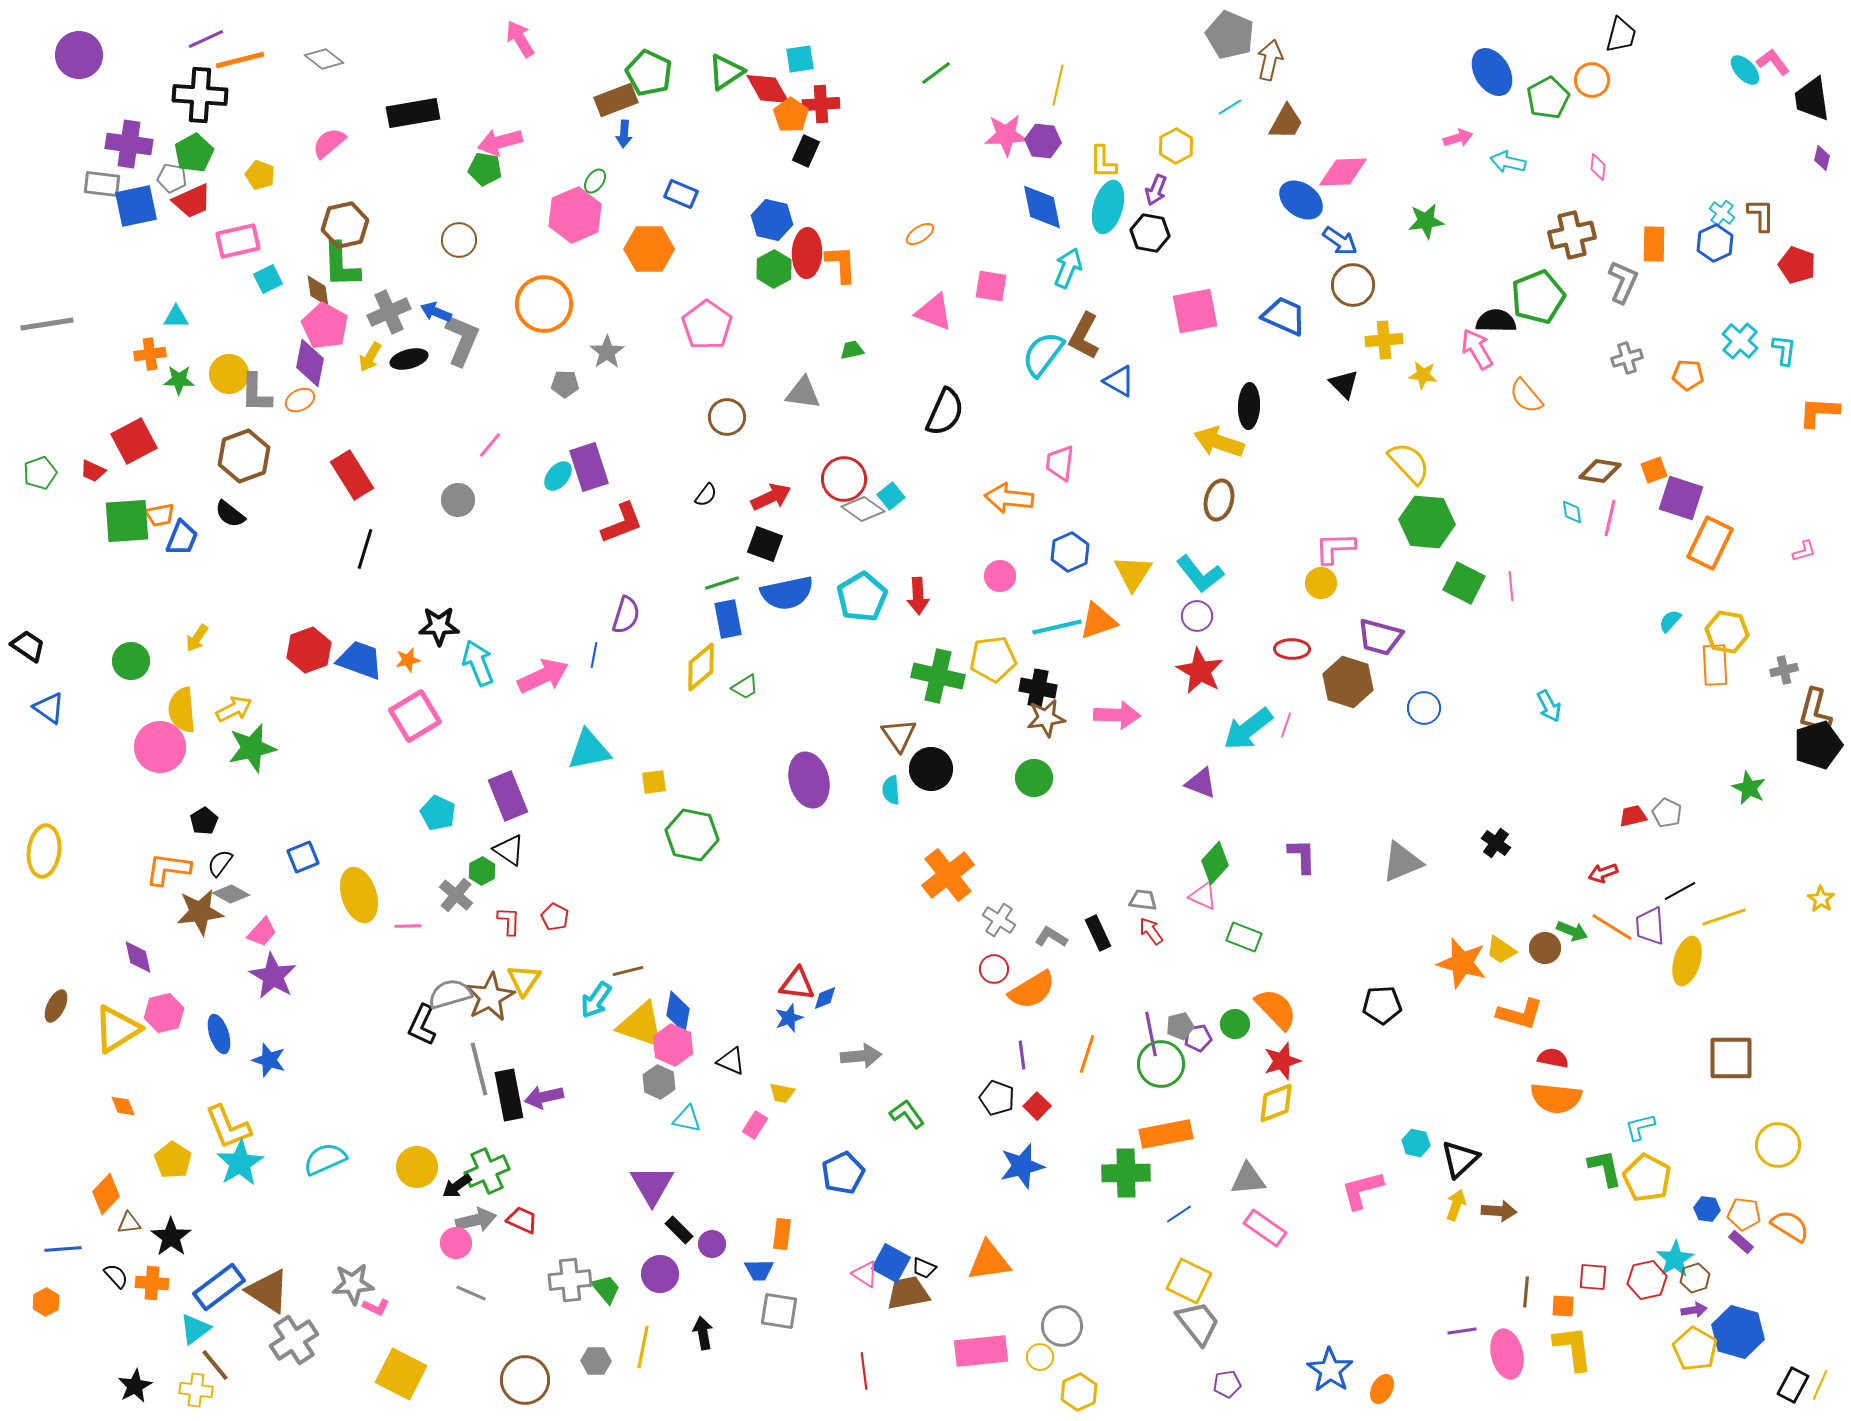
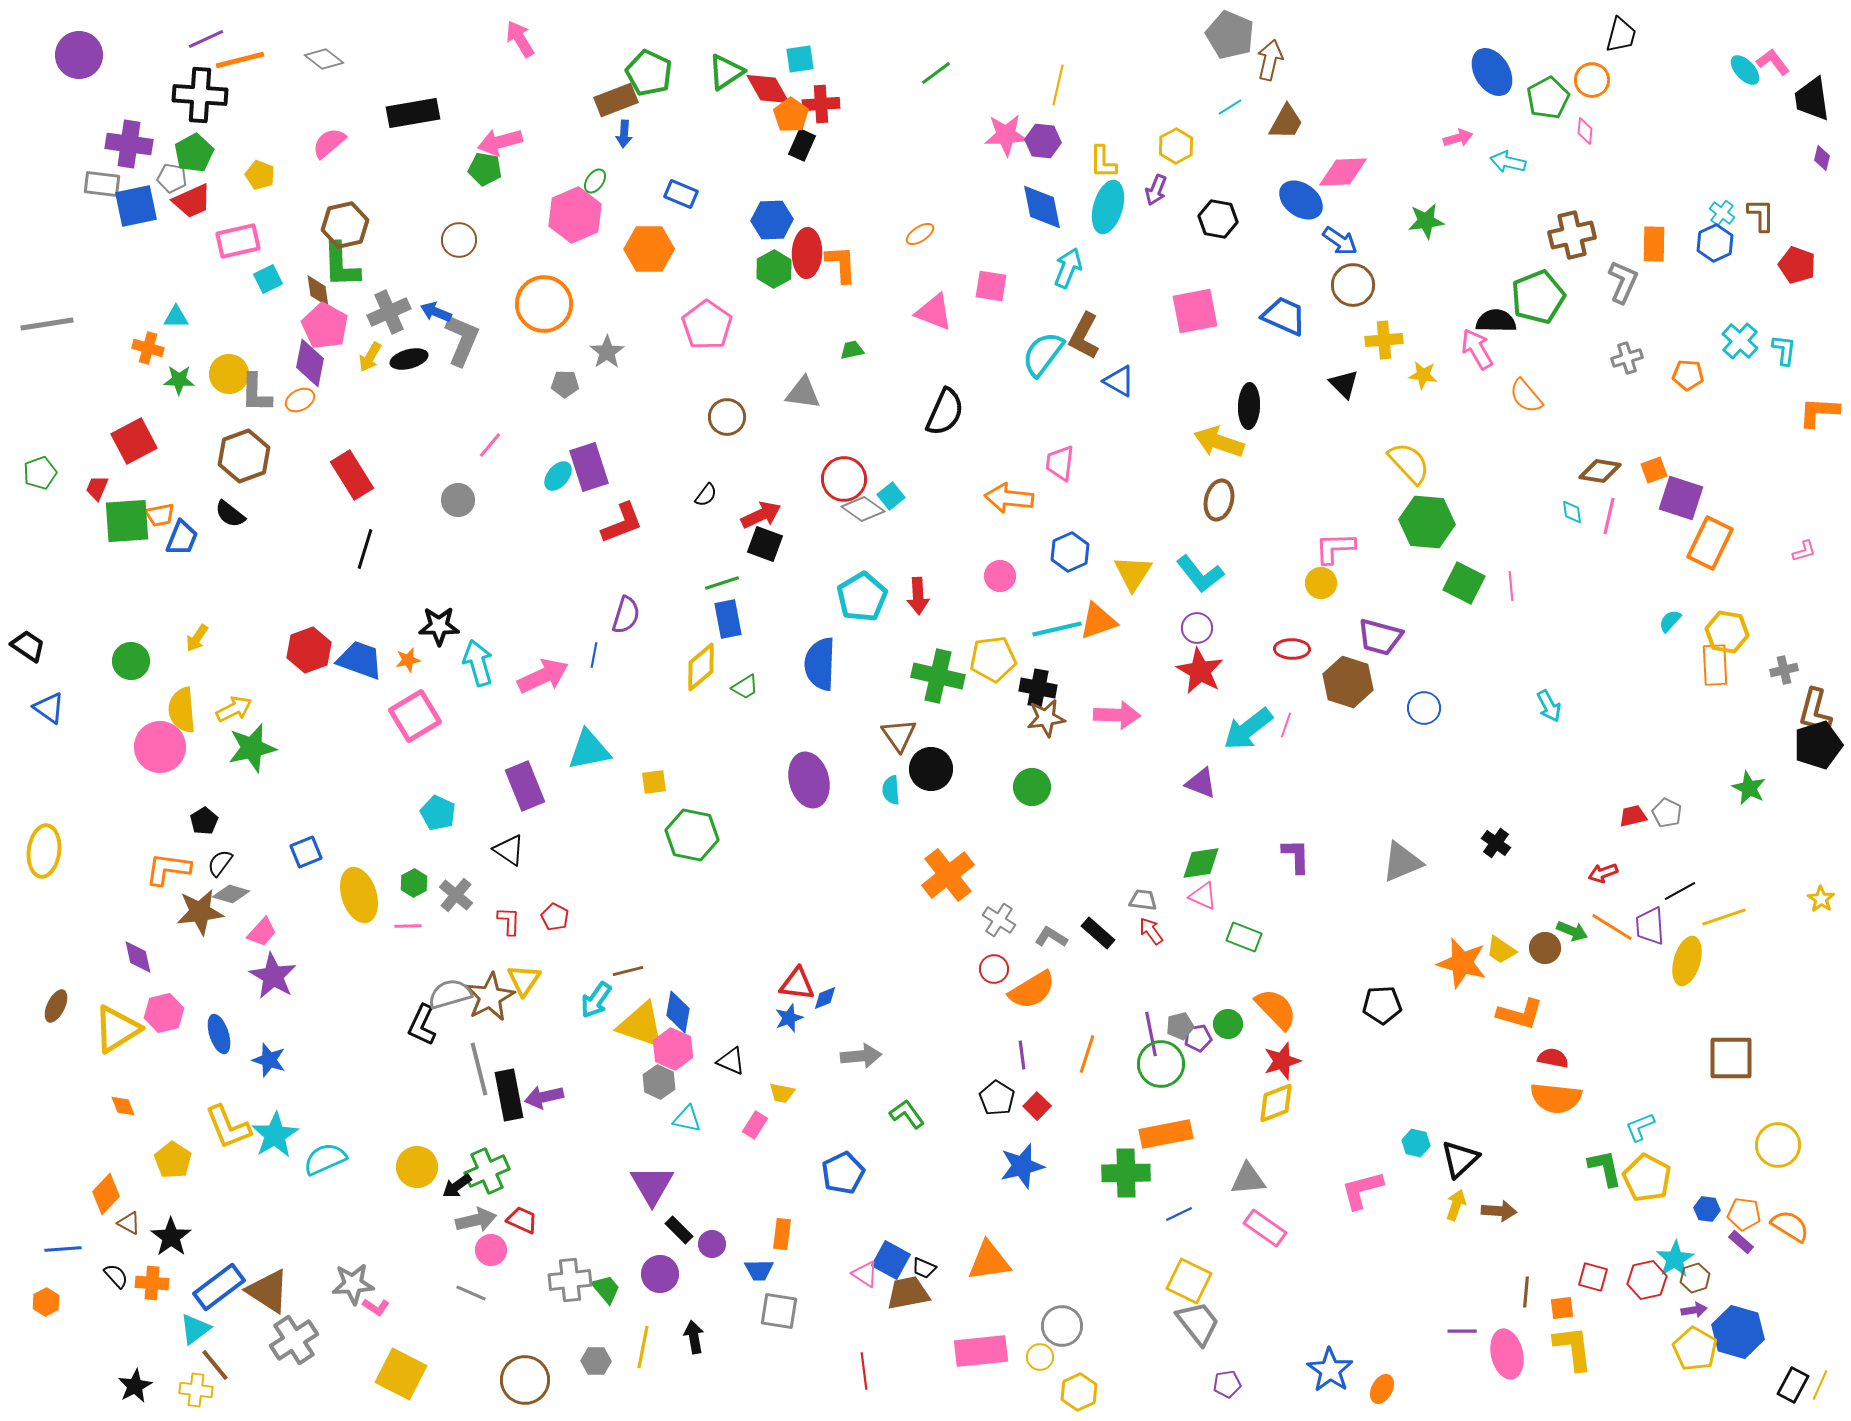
black rectangle at (806, 151): moved 4 px left, 6 px up
pink diamond at (1598, 167): moved 13 px left, 36 px up
blue hexagon at (772, 220): rotated 15 degrees counterclockwise
black hexagon at (1150, 233): moved 68 px right, 14 px up
orange cross at (150, 354): moved 2 px left, 6 px up; rotated 24 degrees clockwise
red trapezoid at (93, 471): moved 4 px right, 17 px down; rotated 88 degrees clockwise
red arrow at (771, 497): moved 10 px left, 18 px down
pink line at (1610, 518): moved 1 px left, 2 px up
blue semicircle at (787, 593): moved 33 px right, 71 px down; rotated 104 degrees clockwise
purple circle at (1197, 616): moved 12 px down
cyan line at (1057, 627): moved 2 px down
cyan arrow at (478, 663): rotated 6 degrees clockwise
green circle at (1034, 778): moved 2 px left, 9 px down
purple rectangle at (508, 796): moved 17 px right, 10 px up
purple L-shape at (1302, 856): moved 6 px left
blue square at (303, 857): moved 3 px right, 5 px up
green diamond at (1215, 863): moved 14 px left; rotated 39 degrees clockwise
green hexagon at (482, 871): moved 68 px left, 12 px down
gray diamond at (231, 894): rotated 12 degrees counterclockwise
black rectangle at (1098, 933): rotated 24 degrees counterclockwise
green circle at (1235, 1024): moved 7 px left
pink hexagon at (673, 1045): moved 4 px down
black pentagon at (997, 1098): rotated 12 degrees clockwise
cyan L-shape at (1640, 1127): rotated 8 degrees counterclockwise
cyan star at (240, 1163): moved 35 px right, 28 px up
blue line at (1179, 1214): rotated 8 degrees clockwise
brown triangle at (129, 1223): rotated 35 degrees clockwise
pink circle at (456, 1243): moved 35 px right, 7 px down
blue square at (891, 1263): moved 3 px up
red square at (1593, 1277): rotated 12 degrees clockwise
orange square at (1563, 1306): moved 1 px left, 2 px down; rotated 10 degrees counterclockwise
pink L-shape at (376, 1307): rotated 8 degrees clockwise
purple line at (1462, 1331): rotated 8 degrees clockwise
black arrow at (703, 1333): moved 9 px left, 4 px down
